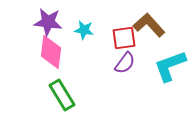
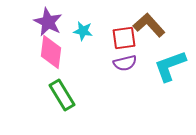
purple star: rotated 20 degrees clockwise
cyan star: moved 1 px left, 1 px down
purple semicircle: rotated 40 degrees clockwise
